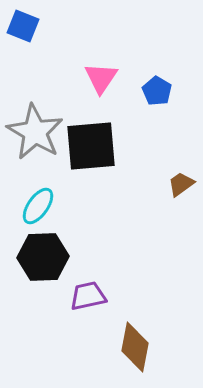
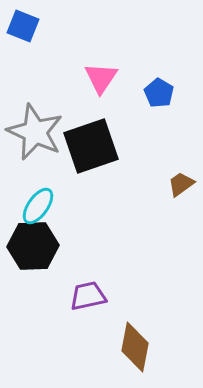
blue pentagon: moved 2 px right, 2 px down
gray star: rotated 6 degrees counterclockwise
black square: rotated 14 degrees counterclockwise
black hexagon: moved 10 px left, 11 px up
